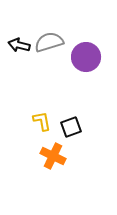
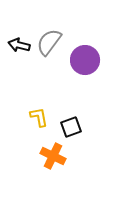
gray semicircle: rotated 36 degrees counterclockwise
purple circle: moved 1 px left, 3 px down
yellow L-shape: moved 3 px left, 4 px up
